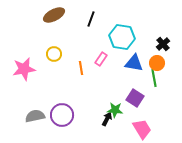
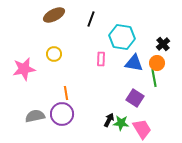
pink rectangle: rotated 32 degrees counterclockwise
orange line: moved 15 px left, 25 px down
green star: moved 6 px right, 13 px down
purple circle: moved 1 px up
black arrow: moved 2 px right, 1 px down
